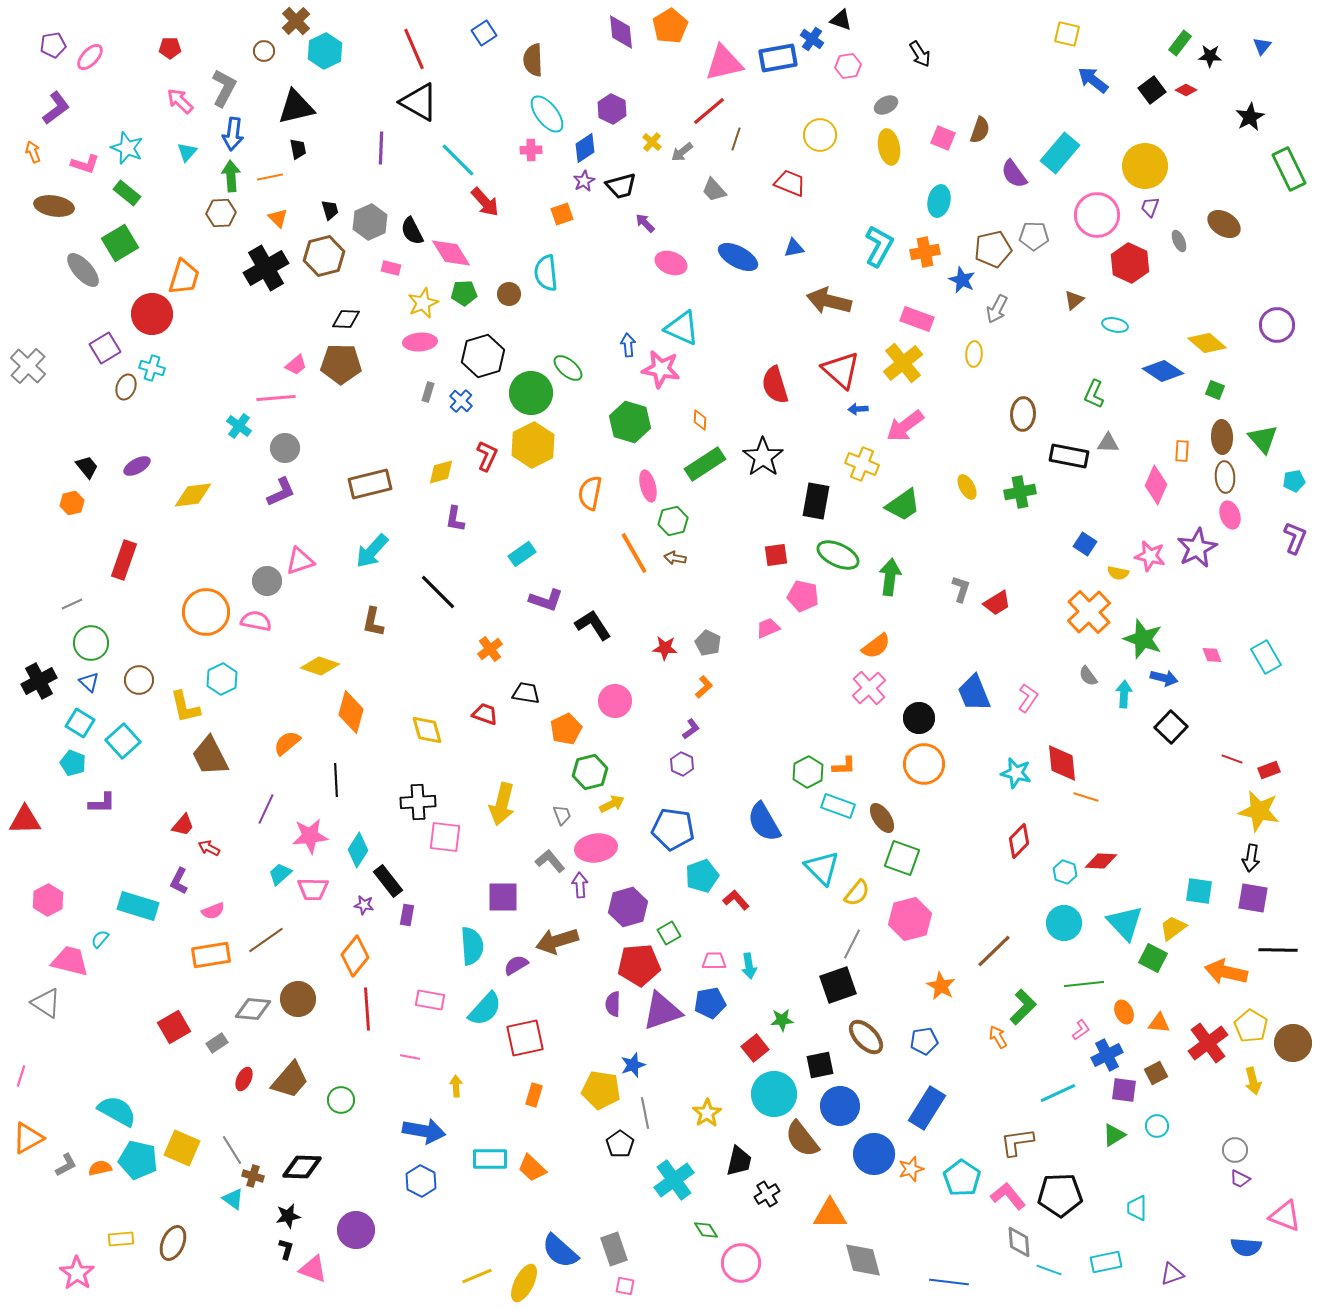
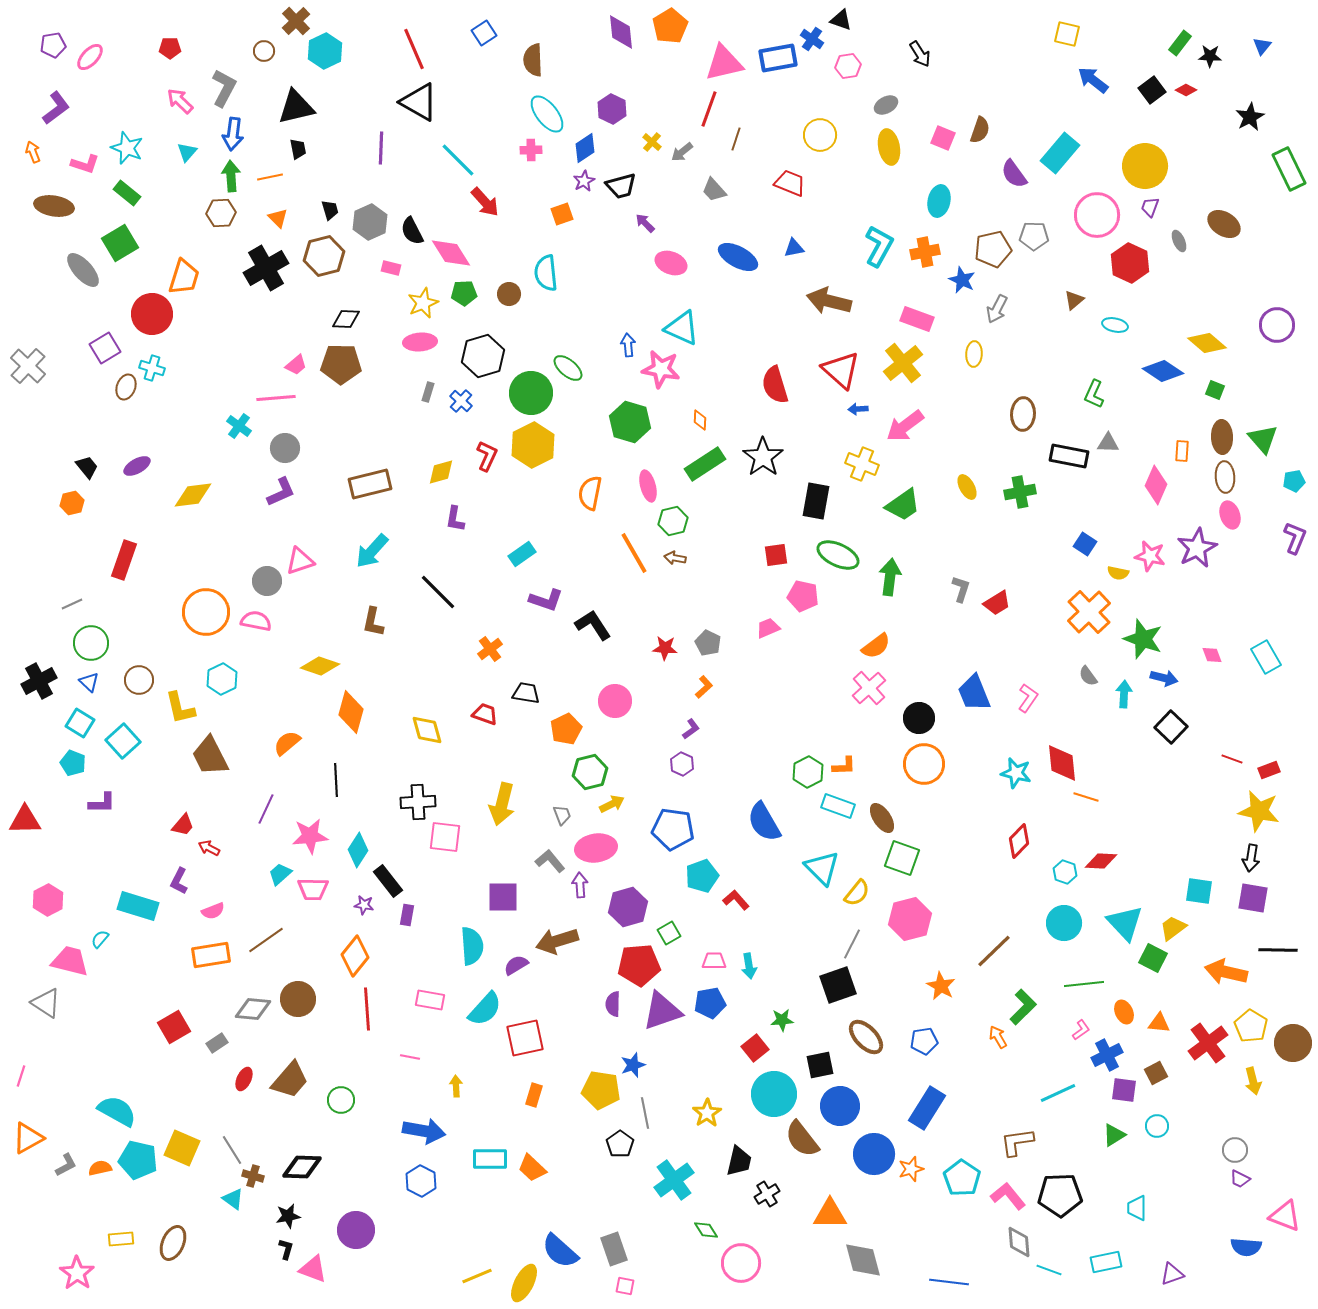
red line at (709, 111): moved 2 px up; rotated 30 degrees counterclockwise
yellow L-shape at (185, 707): moved 5 px left, 1 px down
